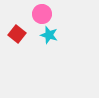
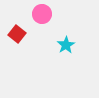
cyan star: moved 17 px right, 10 px down; rotated 24 degrees clockwise
